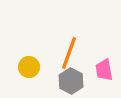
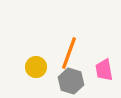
yellow circle: moved 7 px right
gray hexagon: rotated 10 degrees counterclockwise
